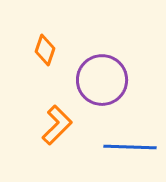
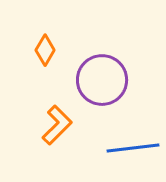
orange diamond: rotated 12 degrees clockwise
blue line: moved 3 px right, 1 px down; rotated 9 degrees counterclockwise
